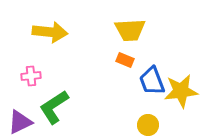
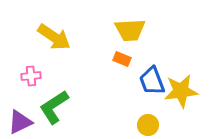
yellow arrow: moved 4 px right, 5 px down; rotated 28 degrees clockwise
orange rectangle: moved 3 px left, 1 px up
